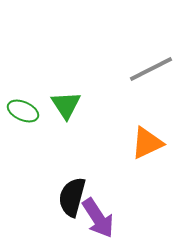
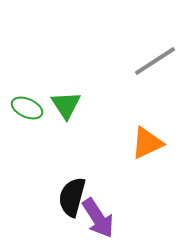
gray line: moved 4 px right, 8 px up; rotated 6 degrees counterclockwise
green ellipse: moved 4 px right, 3 px up
